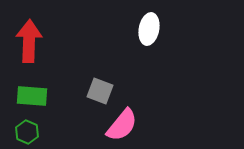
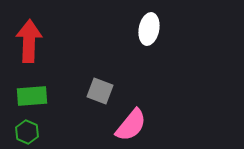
green rectangle: rotated 8 degrees counterclockwise
pink semicircle: moved 9 px right
